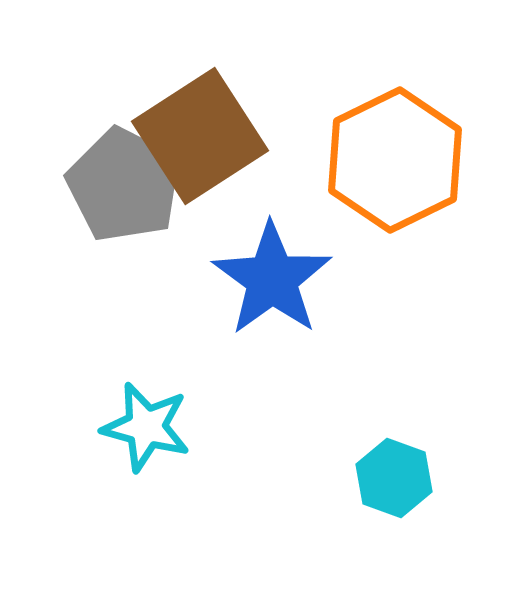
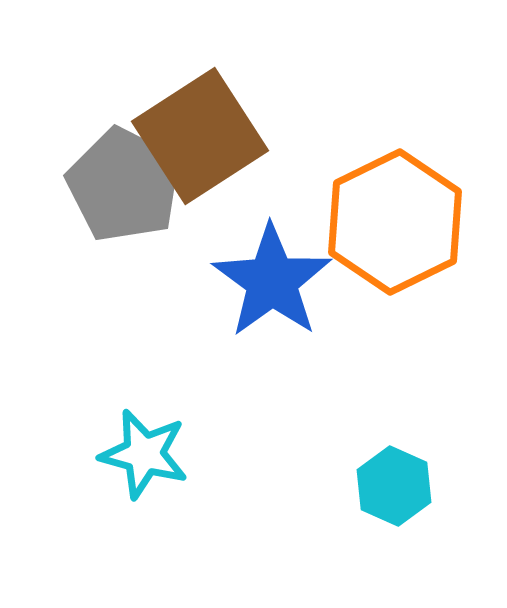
orange hexagon: moved 62 px down
blue star: moved 2 px down
cyan star: moved 2 px left, 27 px down
cyan hexagon: moved 8 px down; rotated 4 degrees clockwise
